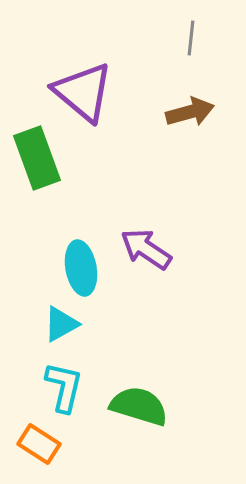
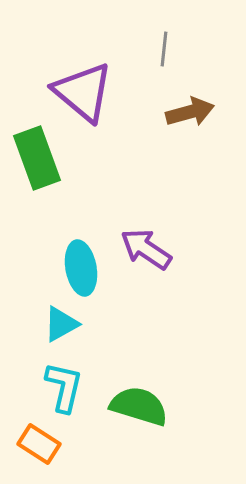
gray line: moved 27 px left, 11 px down
